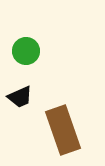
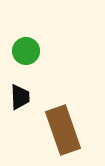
black trapezoid: rotated 68 degrees counterclockwise
